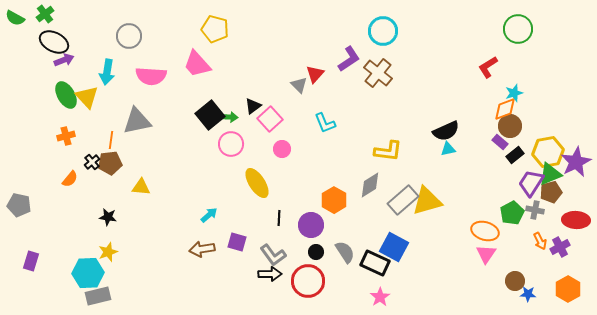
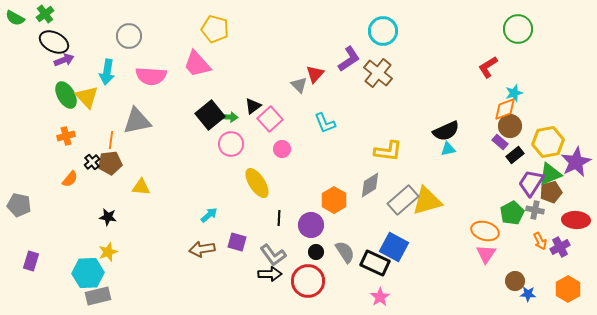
yellow hexagon at (548, 152): moved 10 px up
